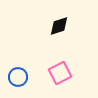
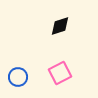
black diamond: moved 1 px right
